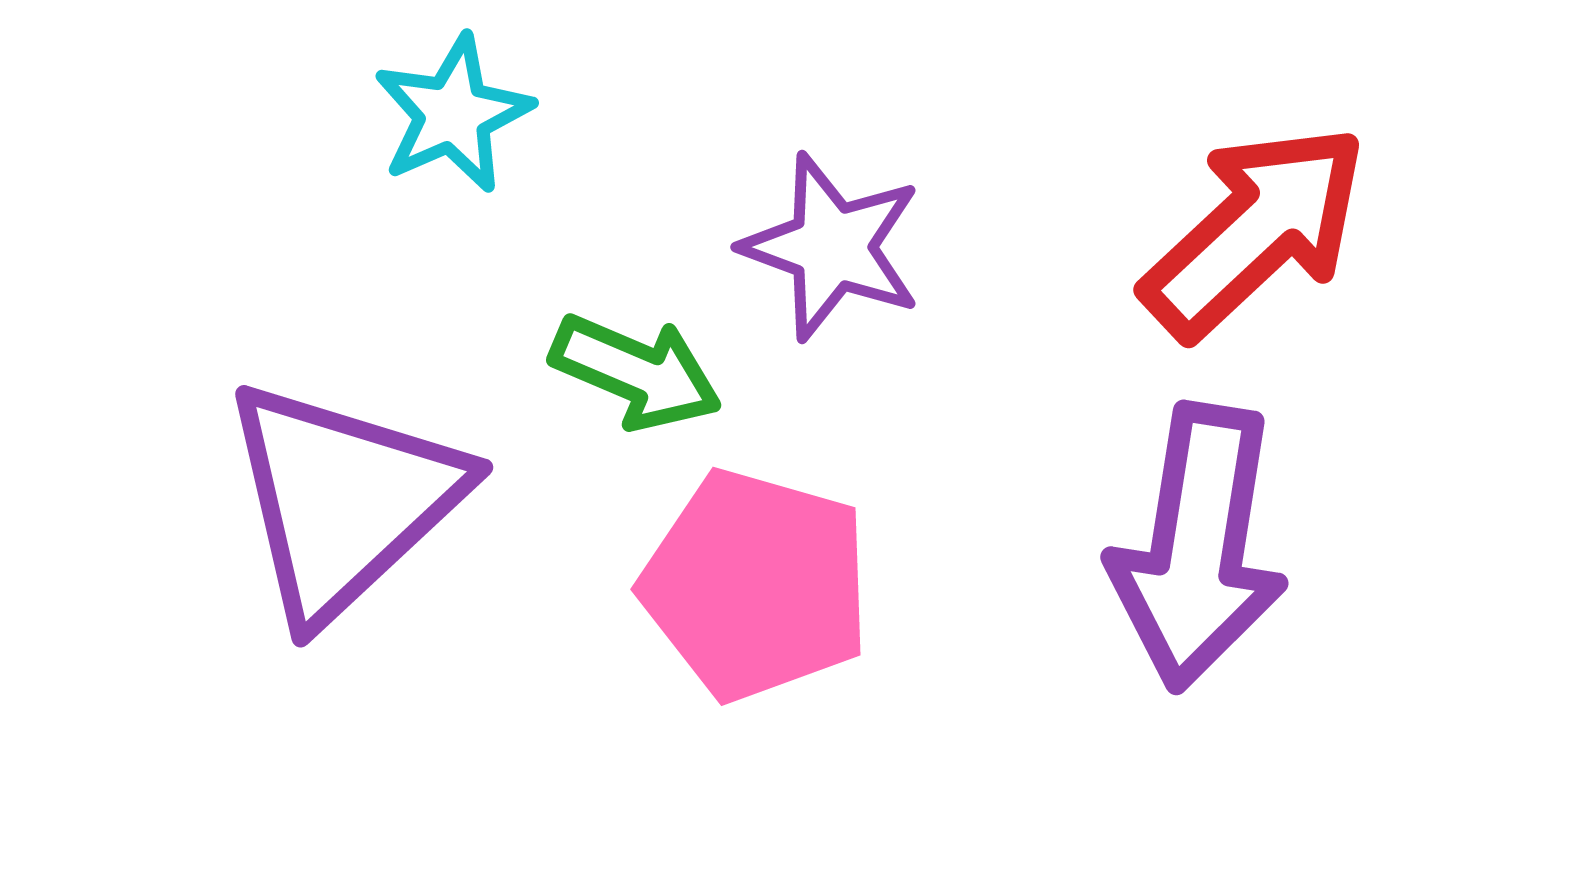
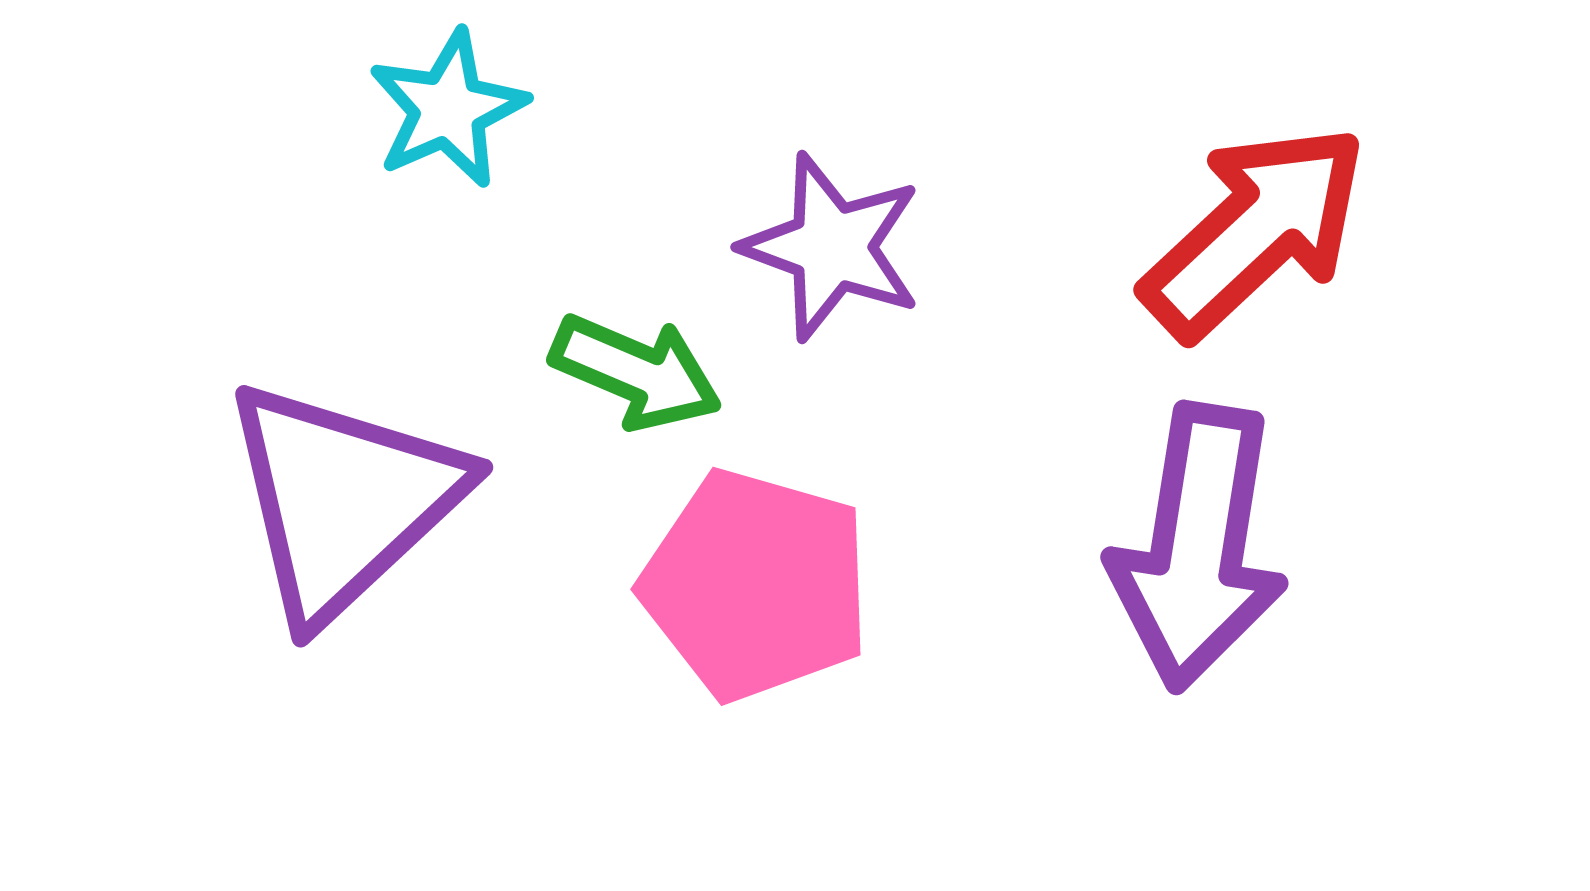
cyan star: moved 5 px left, 5 px up
